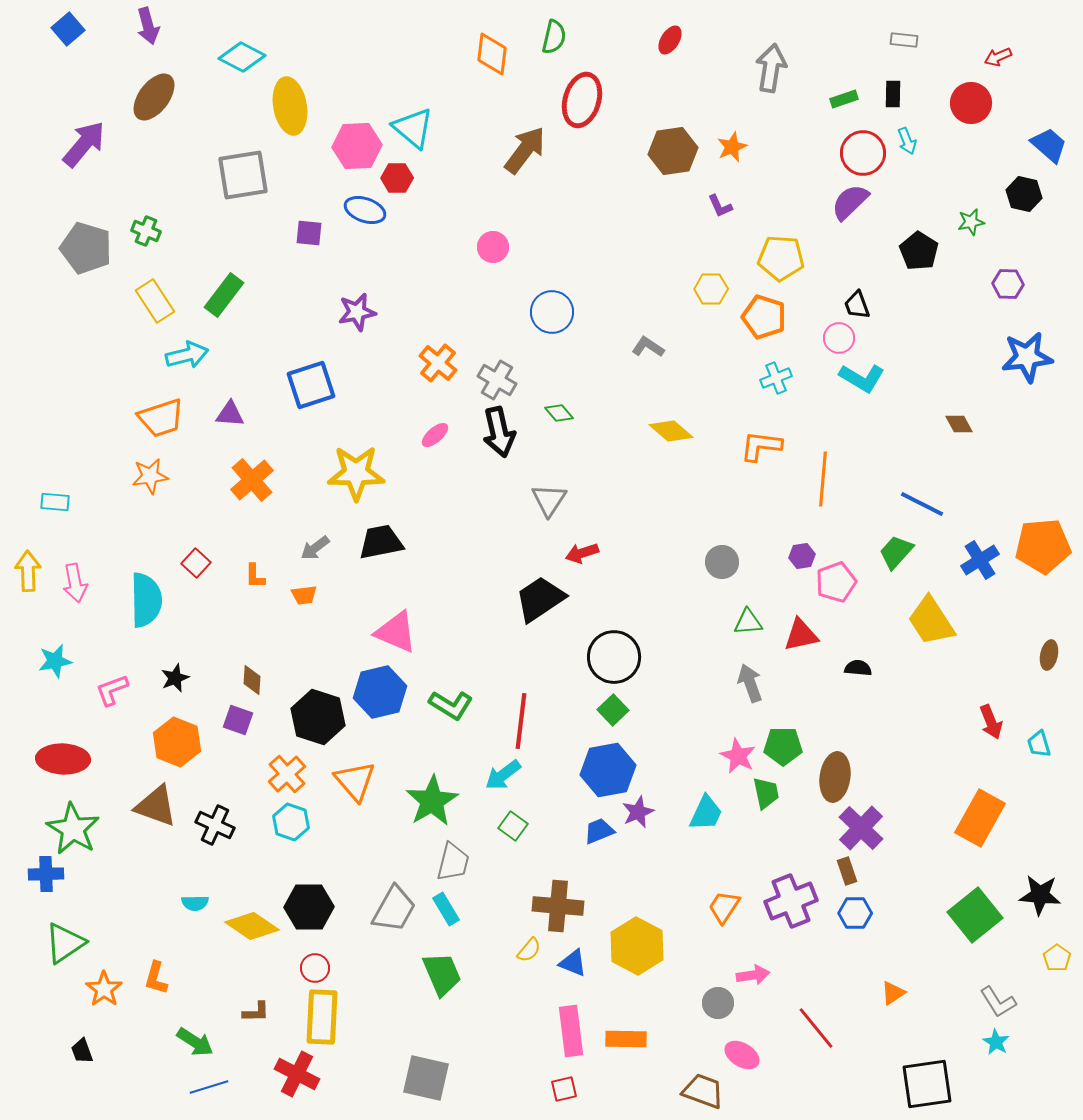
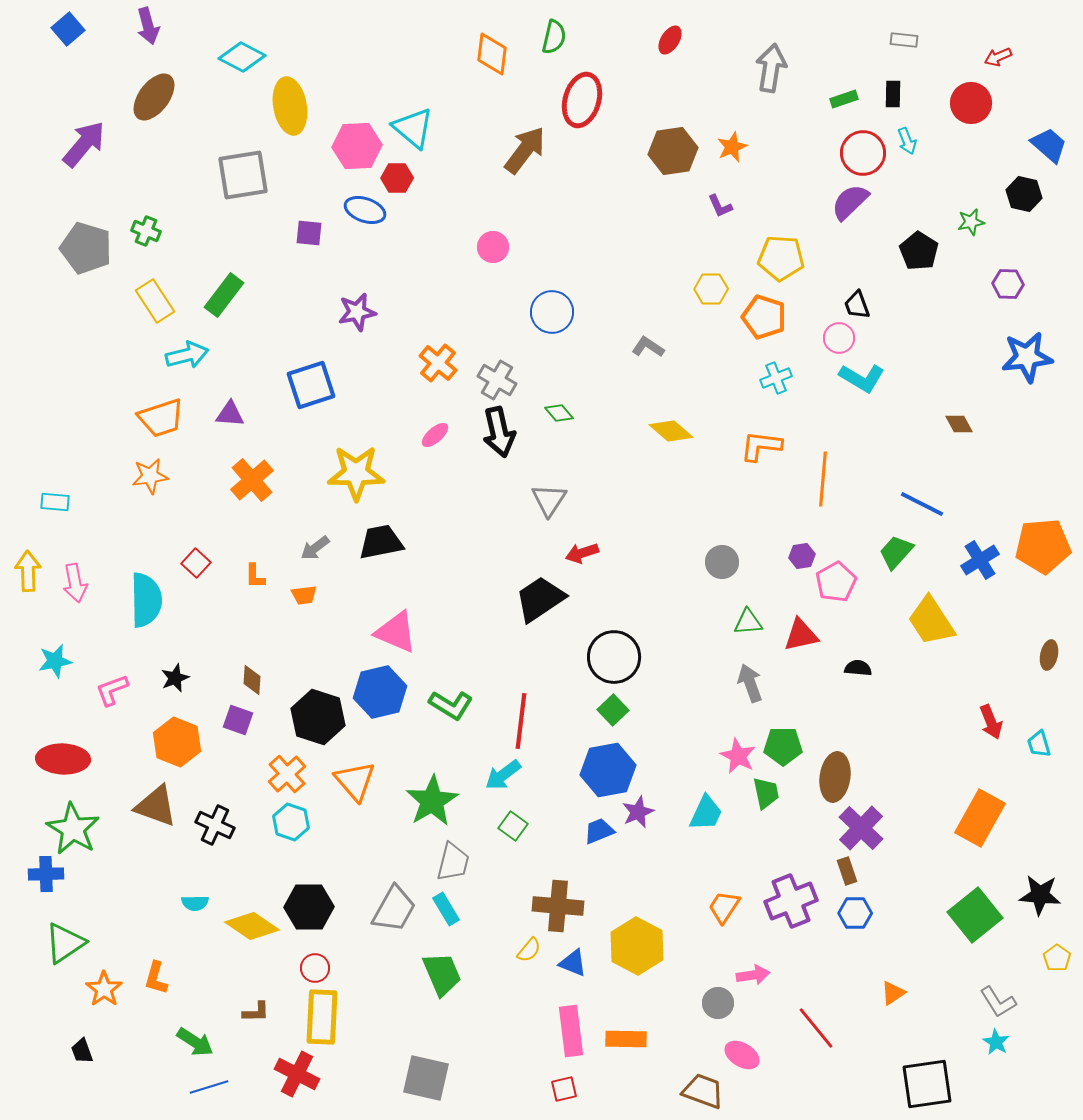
pink pentagon at (836, 582): rotated 9 degrees counterclockwise
